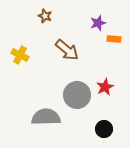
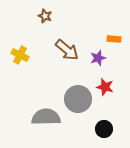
purple star: moved 35 px down
red star: rotated 30 degrees counterclockwise
gray circle: moved 1 px right, 4 px down
